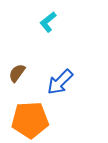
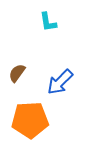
cyan L-shape: rotated 60 degrees counterclockwise
